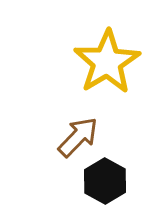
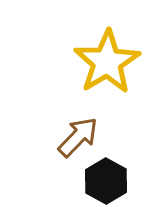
black hexagon: moved 1 px right
